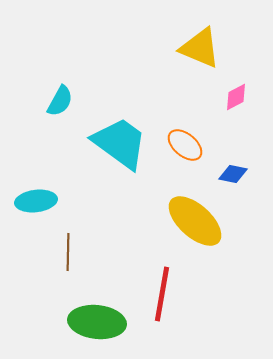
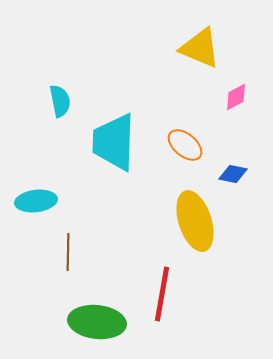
cyan semicircle: rotated 40 degrees counterclockwise
cyan trapezoid: moved 6 px left, 1 px up; rotated 124 degrees counterclockwise
yellow ellipse: rotated 30 degrees clockwise
